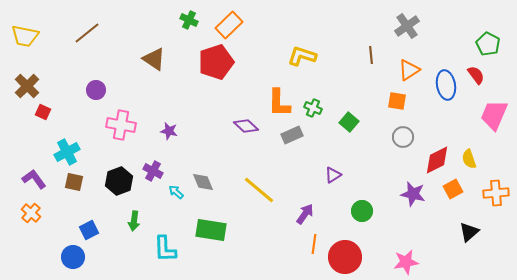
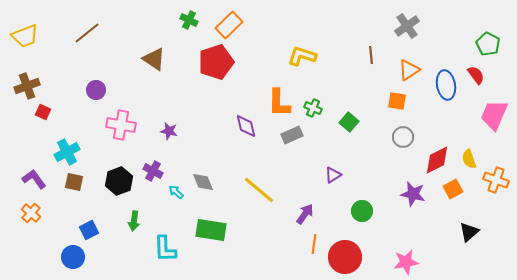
yellow trapezoid at (25, 36): rotated 32 degrees counterclockwise
brown cross at (27, 86): rotated 25 degrees clockwise
purple diamond at (246, 126): rotated 35 degrees clockwise
orange cross at (496, 193): moved 13 px up; rotated 25 degrees clockwise
